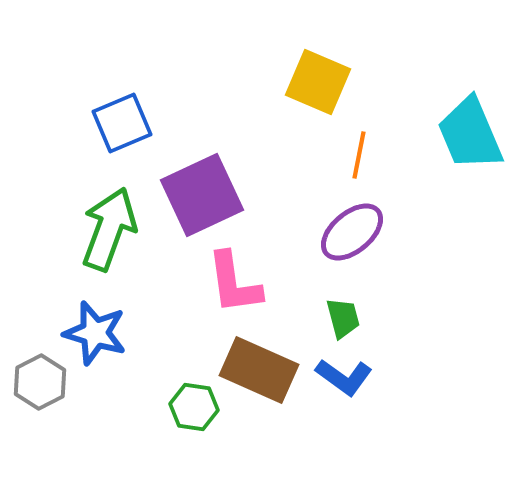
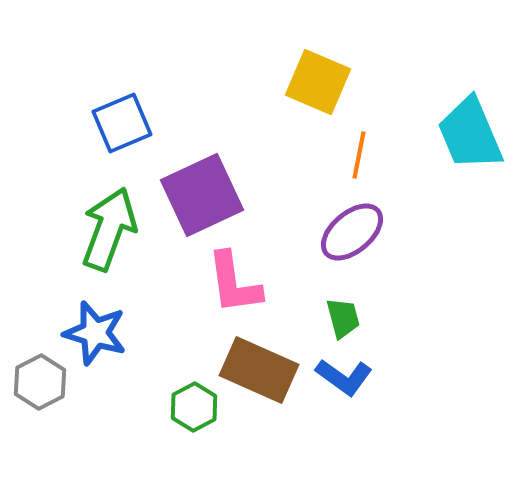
green hexagon: rotated 24 degrees clockwise
